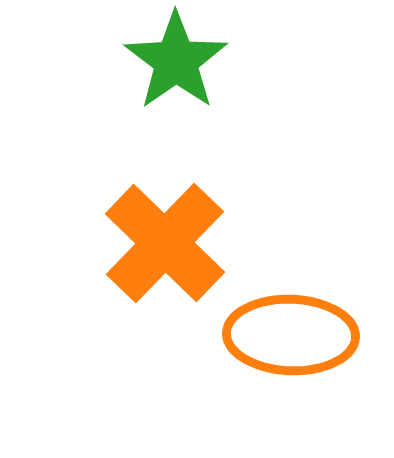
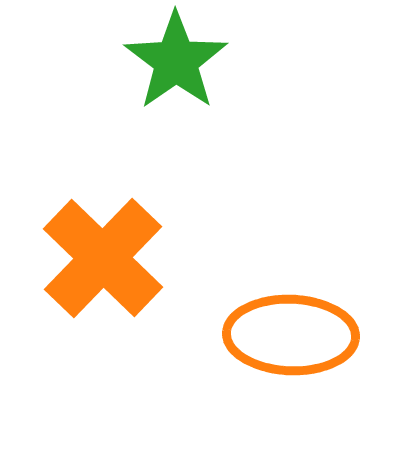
orange cross: moved 62 px left, 15 px down
